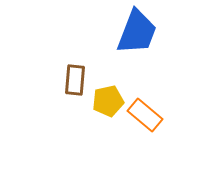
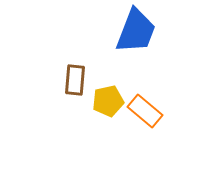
blue trapezoid: moved 1 px left, 1 px up
orange rectangle: moved 4 px up
